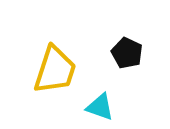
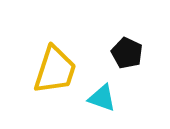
cyan triangle: moved 2 px right, 9 px up
